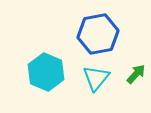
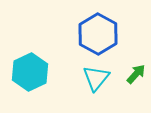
blue hexagon: rotated 21 degrees counterclockwise
cyan hexagon: moved 16 px left; rotated 12 degrees clockwise
